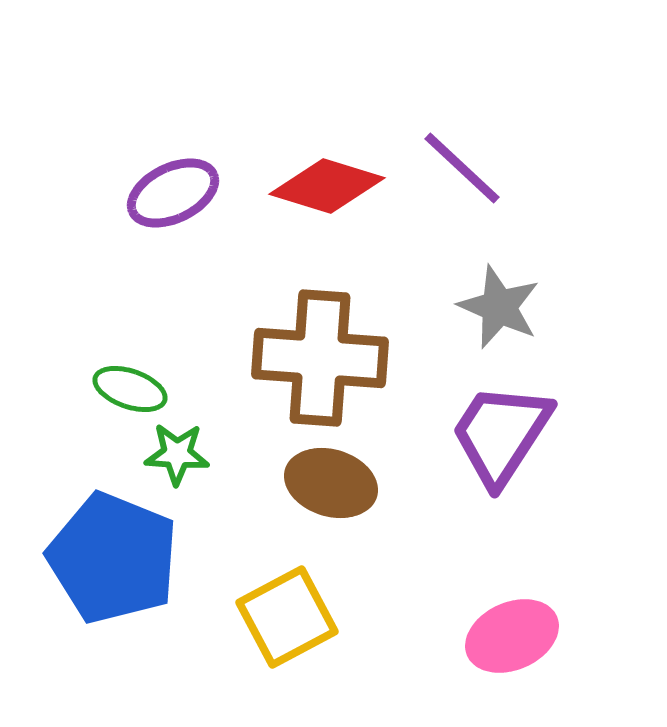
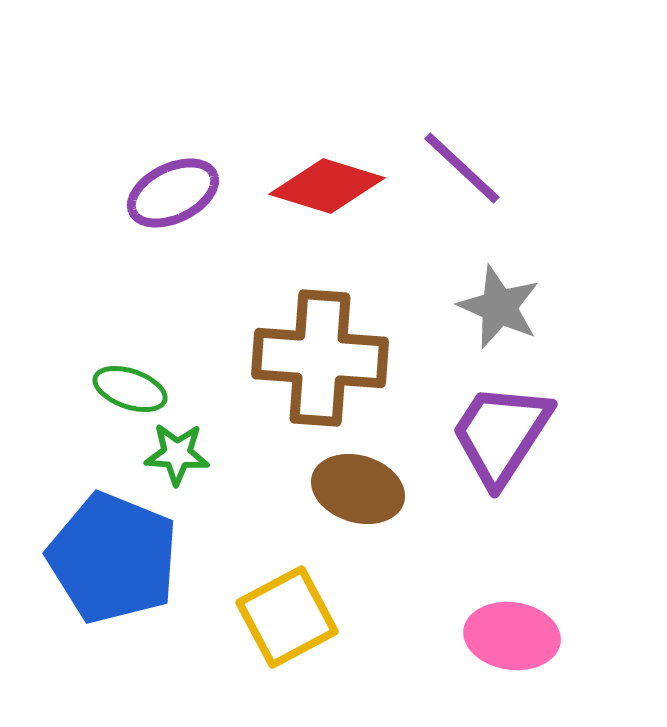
brown ellipse: moved 27 px right, 6 px down
pink ellipse: rotated 32 degrees clockwise
